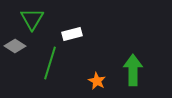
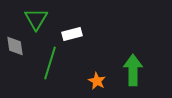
green triangle: moved 4 px right
gray diamond: rotated 50 degrees clockwise
